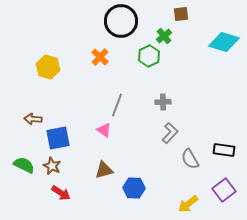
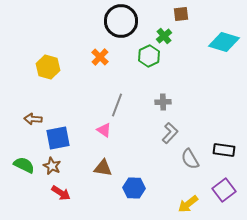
brown triangle: moved 1 px left, 2 px up; rotated 24 degrees clockwise
